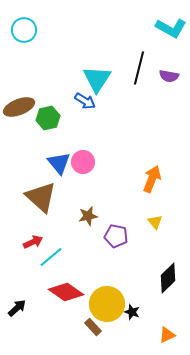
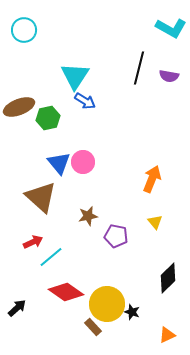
cyan triangle: moved 22 px left, 3 px up
